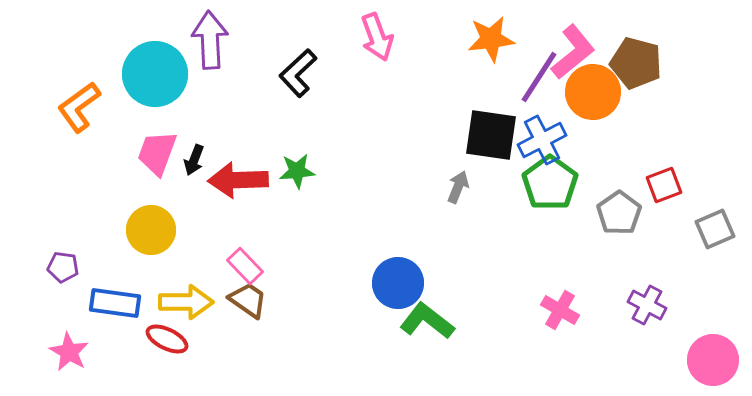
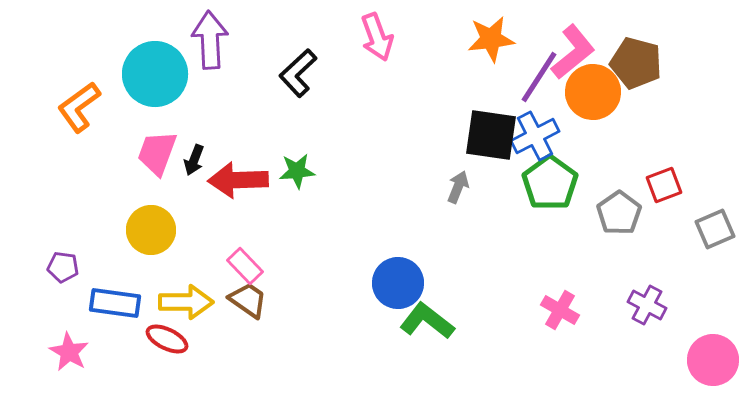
blue cross: moved 7 px left, 4 px up
